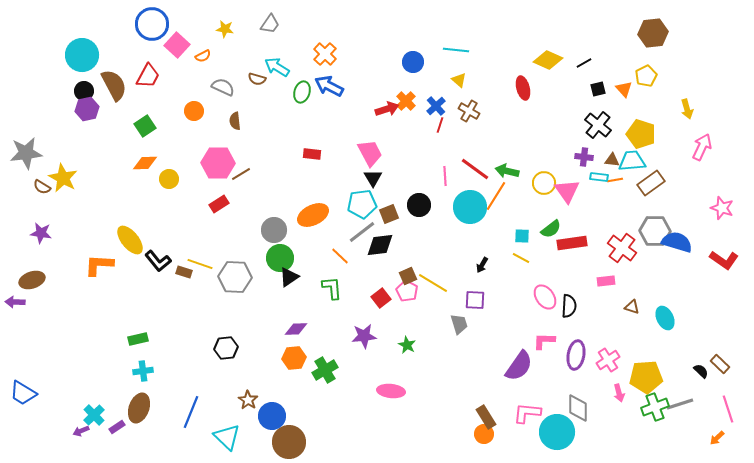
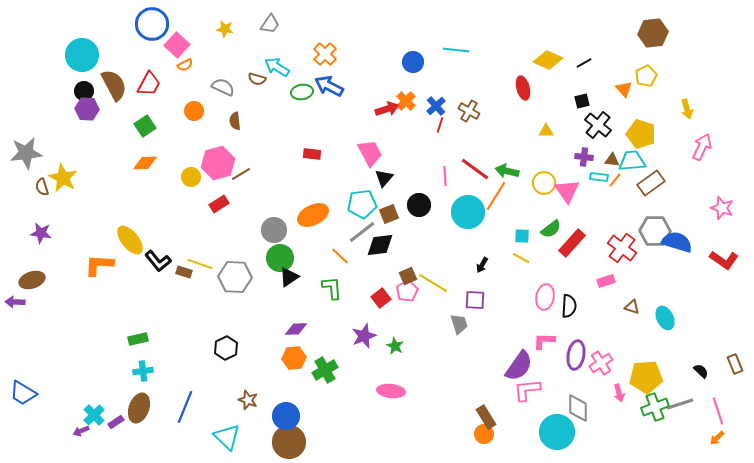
orange semicircle at (203, 56): moved 18 px left, 9 px down
red trapezoid at (148, 76): moved 1 px right, 8 px down
yellow triangle at (459, 80): moved 87 px right, 51 px down; rotated 42 degrees counterclockwise
black square at (598, 89): moved 16 px left, 12 px down
green ellipse at (302, 92): rotated 65 degrees clockwise
purple hexagon at (87, 109): rotated 15 degrees clockwise
pink hexagon at (218, 163): rotated 16 degrees counterclockwise
black triangle at (373, 178): moved 11 px right; rotated 12 degrees clockwise
yellow circle at (169, 179): moved 22 px right, 2 px up
orange line at (615, 180): rotated 42 degrees counterclockwise
brown semicircle at (42, 187): rotated 42 degrees clockwise
cyan circle at (470, 207): moved 2 px left, 5 px down
red rectangle at (572, 243): rotated 40 degrees counterclockwise
pink rectangle at (606, 281): rotated 12 degrees counterclockwise
pink pentagon at (407, 291): rotated 15 degrees clockwise
pink ellipse at (545, 297): rotated 45 degrees clockwise
purple star at (364, 336): rotated 15 degrees counterclockwise
green star at (407, 345): moved 12 px left, 1 px down
black hexagon at (226, 348): rotated 20 degrees counterclockwise
pink cross at (608, 360): moved 7 px left, 3 px down
brown rectangle at (720, 364): moved 15 px right; rotated 24 degrees clockwise
brown star at (248, 400): rotated 12 degrees counterclockwise
pink line at (728, 409): moved 10 px left, 2 px down
blue line at (191, 412): moved 6 px left, 5 px up
pink L-shape at (527, 413): moved 23 px up; rotated 12 degrees counterclockwise
blue circle at (272, 416): moved 14 px right
purple rectangle at (117, 427): moved 1 px left, 5 px up
